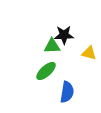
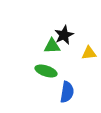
black star: rotated 24 degrees counterclockwise
yellow triangle: rotated 21 degrees counterclockwise
green ellipse: rotated 60 degrees clockwise
